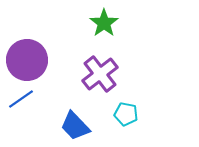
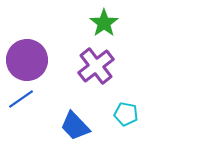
purple cross: moved 4 px left, 8 px up
